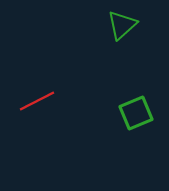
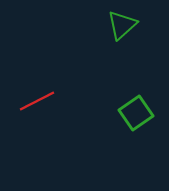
green square: rotated 12 degrees counterclockwise
